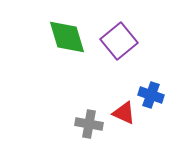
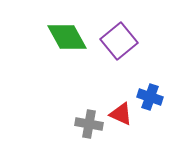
green diamond: rotated 12 degrees counterclockwise
blue cross: moved 1 px left, 2 px down
red triangle: moved 3 px left, 1 px down
